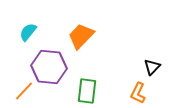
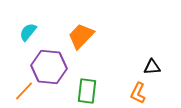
black triangle: rotated 42 degrees clockwise
